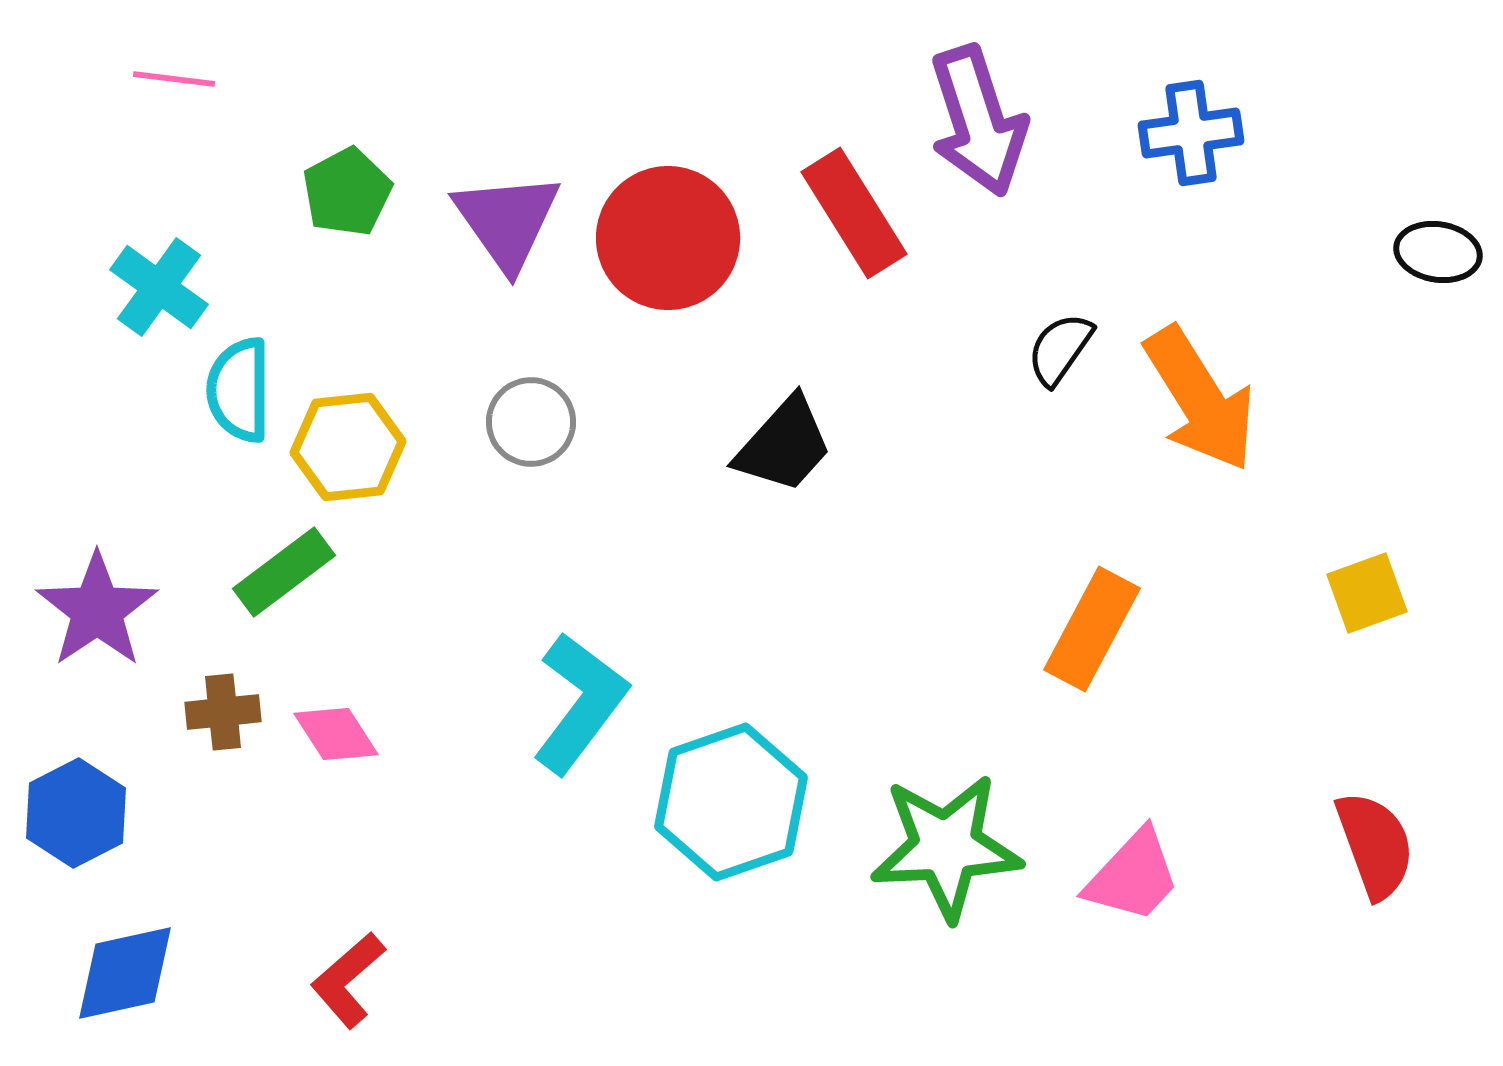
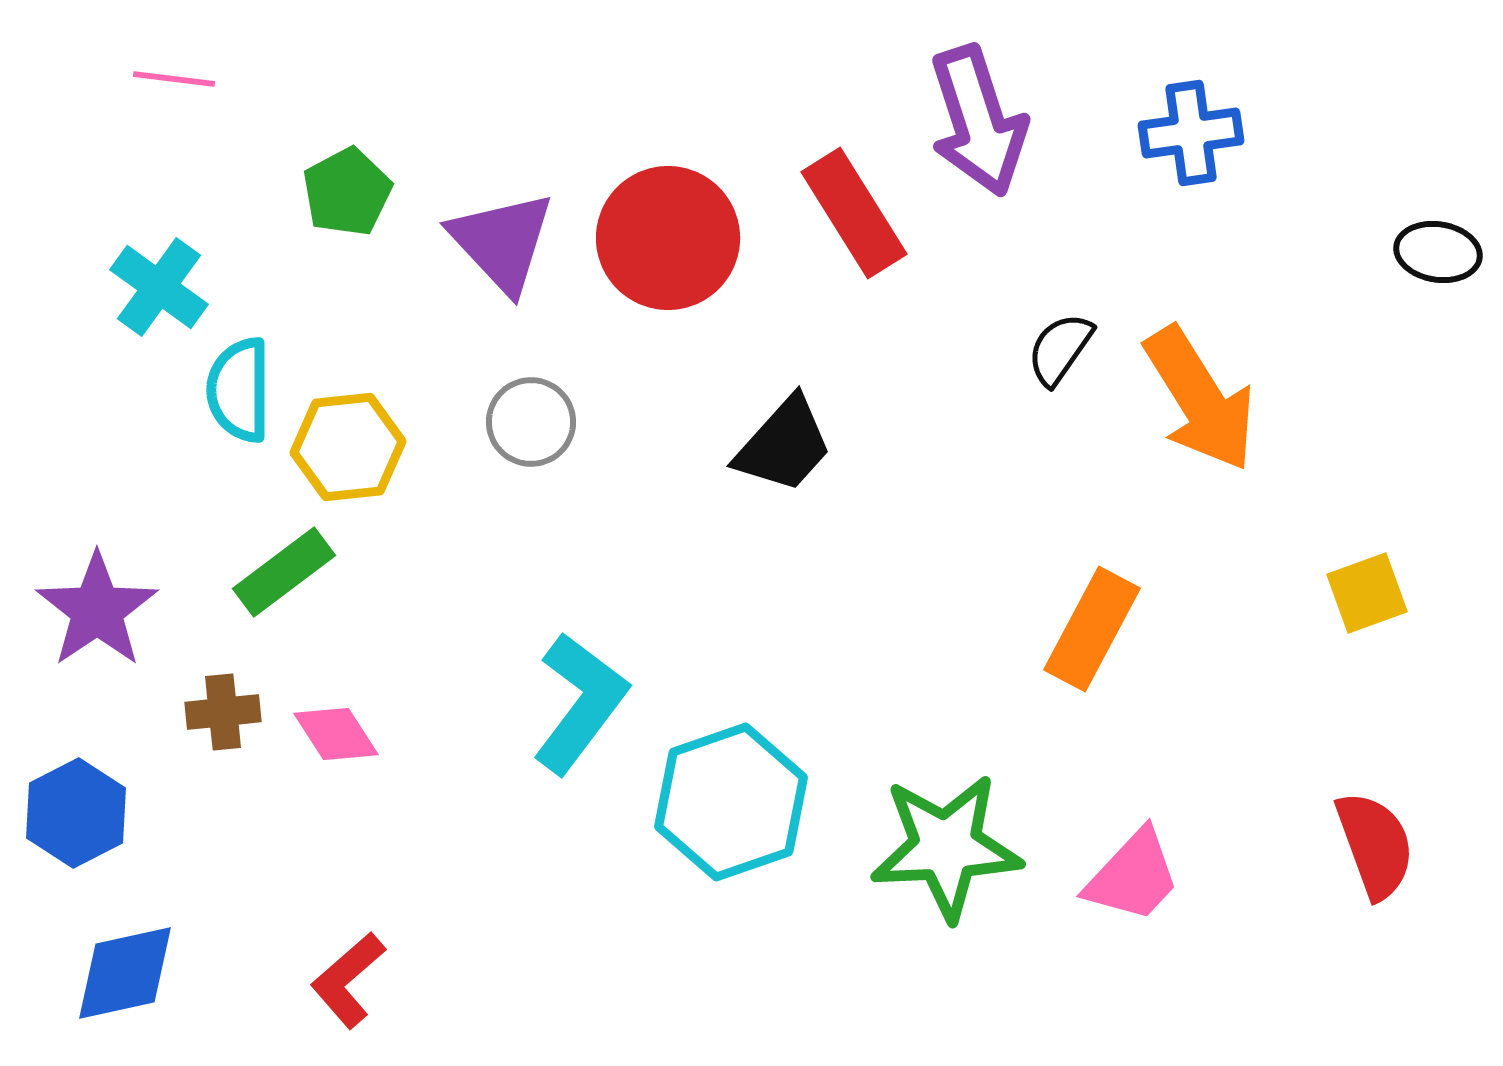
purple triangle: moved 5 px left, 21 px down; rotated 8 degrees counterclockwise
